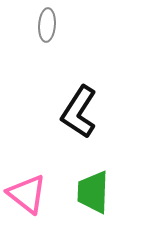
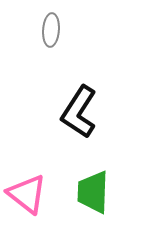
gray ellipse: moved 4 px right, 5 px down
